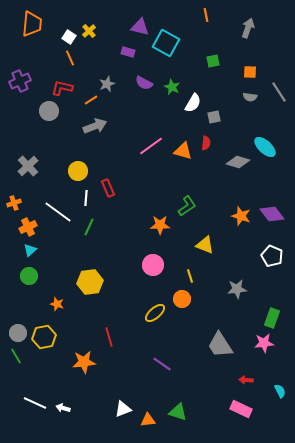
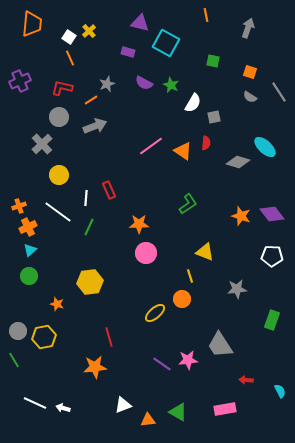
purple triangle at (140, 27): moved 4 px up
green square at (213, 61): rotated 24 degrees clockwise
orange square at (250, 72): rotated 16 degrees clockwise
green star at (172, 87): moved 1 px left, 2 px up
gray semicircle at (250, 97): rotated 24 degrees clockwise
gray circle at (49, 111): moved 10 px right, 6 px down
orange triangle at (183, 151): rotated 18 degrees clockwise
gray cross at (28, 166): moved 14 px right, 22 px up
yellow circle at (78, 171): moved 19 px left, 4 px down
red rectangle at (108, 188): moved 1 px right, 2 px down
orange cross at (14, 203): moved 5 px right, 3 px down
green L-shape at (187, 206): moved 1 px right, 2 px up
orange star at (160, 225): moved 21 px left, 1 px up
yellow triangle at (205, 245): moved 7 px down
white pentagon at (272, 256): rotated 20 degrees counterclockwise
pink circle at (153, 265): moved 7 px left, 12 px up
green rectangle at (272, 318): moved 2 px down
gray circle at (18, 333): moved 2 px up
pink star at (264, 343): moved 76 px left, 17 px down
green line at (16, 356): moved 2 px left, 4 px down
orange star at (84, 362): moved 11 px right, 5 px down
white triangle at (123, 409): moved 4 px up
pink rectangle at (241, 409): moved 16 px left; rotated 35 degrees counterclockwise
green triangle at (178, 412): rotated 12 degrees clockwise
